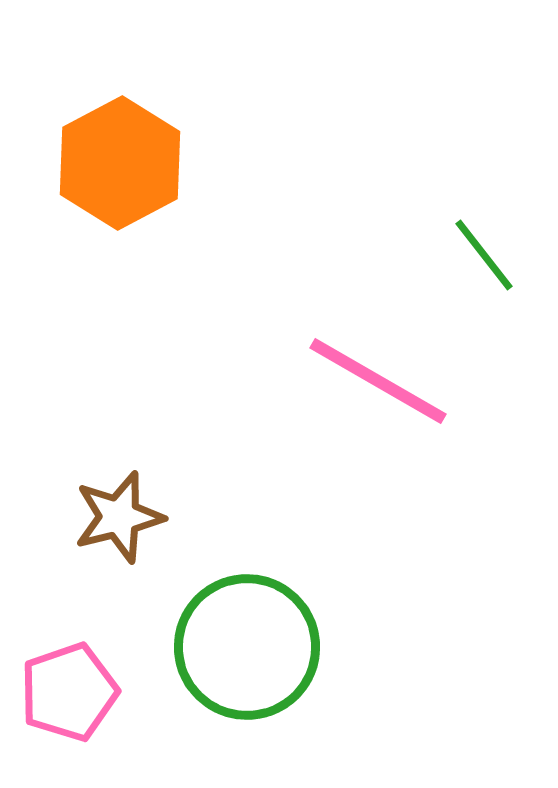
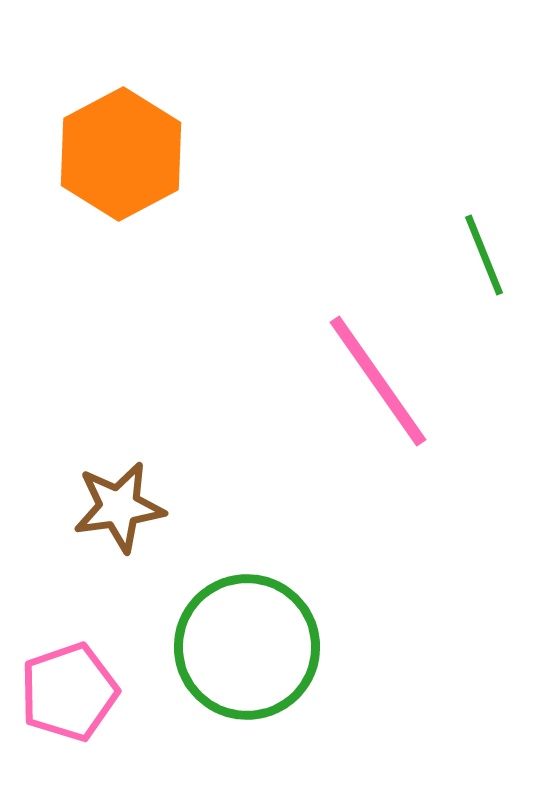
orange hexagon: moved 1 px right, 9 px up
green line: rotated 16 degrees clockwise
pink line: rotated 25 degrees clockwise
brown star: moved 10 px up; rotated 6 degrees clockwise
